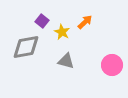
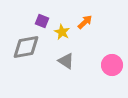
purple square: rotated 16 degrees counterclockwise
gray triangle: rotated 18 degrees clockwise
